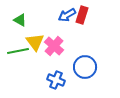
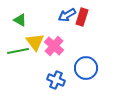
red rectangle: moved 2 px down
blue circle: moved 1 px right, 1 px down
